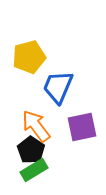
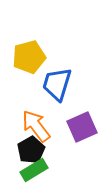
blue trapezoid: moved 1 px left, 3 px up; rotated 6 degrees counterclockwise
purple square: rotated 12 degrees counterclockwise
black pentagon: rotated 8 degrees clockwise
